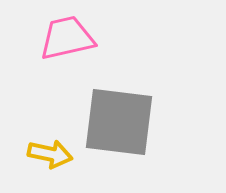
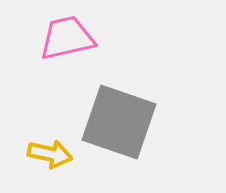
gray square: rotated 12 degrees clockwise
